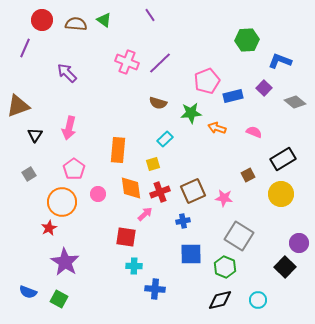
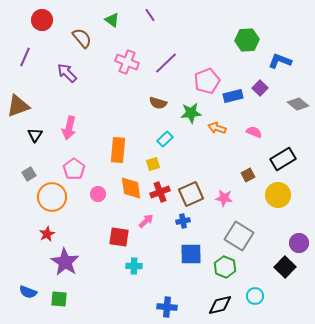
green triangle at (104, 20): moved 8 px right
brown semicircle at (76, 24): moved 6 px right, 14 px down; rotated 45 degrees clockwise
purple line at (25, 48): moved 9 px down
purple line at (160, 63): moved 6 px right
purple square at (264, 88): moved 4 px left
gray diamond at (295, 102): moved 3 px right, 2 px down
brown square at (193, 191): moved 2 px left, 3 px down
yellow circle at (281, 194): moved 3 px left, 1 px down
orange circle at (62, 202): moved 10 px left, 5 px up
pink arrow at (145, 214): moved 1 px right, 7 px down
red star at (49, 228): moved 2 px left, 6 px down
red square at (126, 237): moved 7 px left
blue cross at (155, 289): moved 12 px right, 18 px down
green square at (59, 299): rotated 24 degrees counterclockwise
black diamond at (220, 300): moved 5 px down
cyan circle at (258, 300): moved 3 px left, 4 px up
